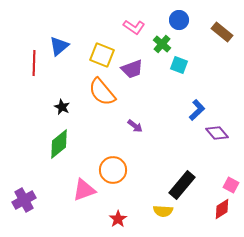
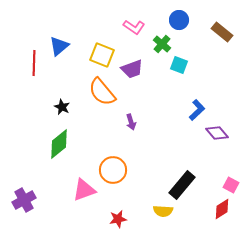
purple arrow: moved 4 px left, 4 px up; rotated 35 degrees clockwise
red star: rotated 24 degrees clockwise
